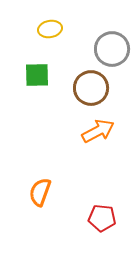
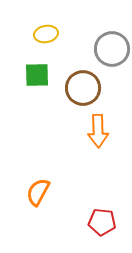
yellow ellipse: moved 4 px left, 5 px down
brown circle: moved 8 px left
orange arrow: rotated 116 degrees clockwise
orange semicircle: moved 2 px left; rotated 8 degrees clockwise
red pentagon: moved 4 px down
